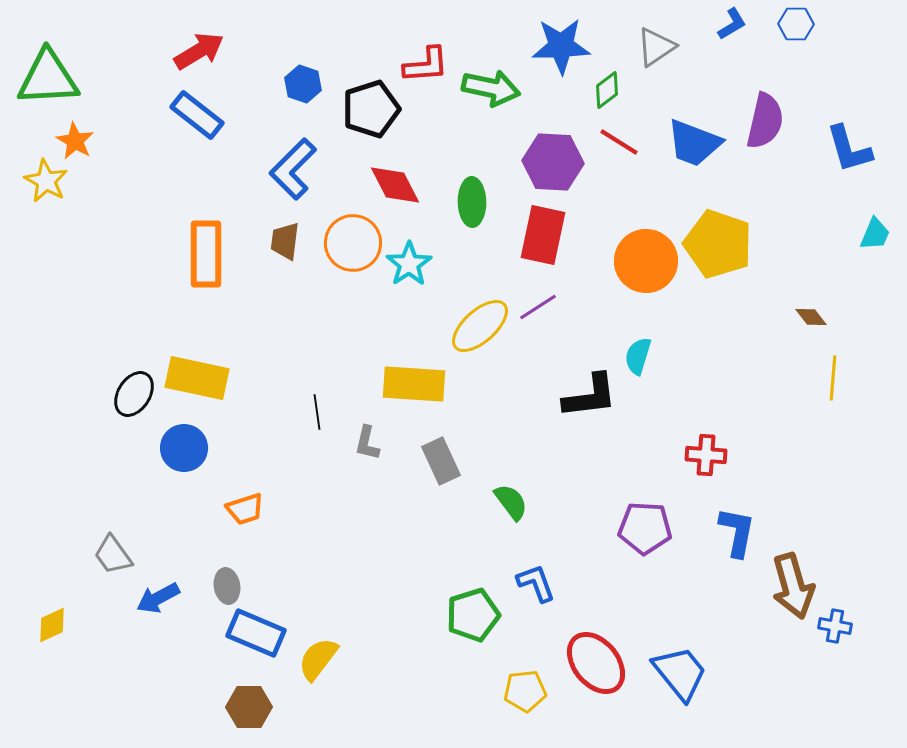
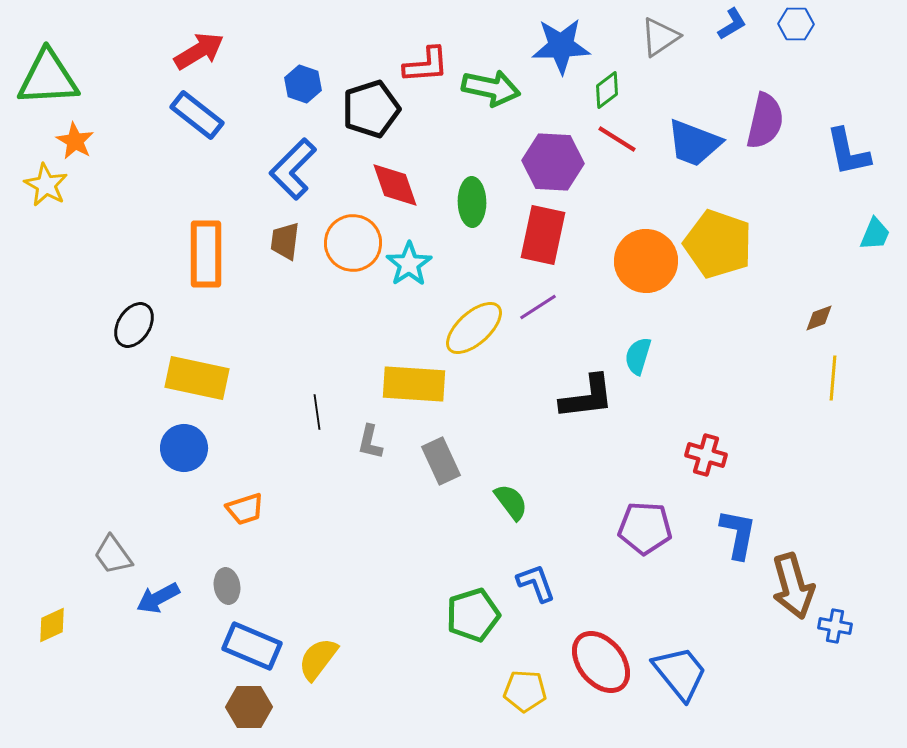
gray triangle at (656, 47): moved 4 px right, 10 px up
red line at (619, 142): moved 2 px left, 3 px up
blue L-shape at (849, 149): moved 1 px left, 3 px down; rotated 4 degrees clockwise
yellow star at (46, 181): moved 4 px down
red diamond at (395, 185): rotated 8 degrees clockwise
brown diamond at (811, 317): moved 8 px right, 1 px down; rotated 72 degrees counterclockwise
yellow ellipse at (480, 326): moved 6 px left, 2 px down
black ellipse at (134, 394): moved 69 px up
black L-shape at (590, 396): moved 3 px left, 1 px down
gray L-shape at (367, 443): moved 3 px right, 1 px up
red cross at (706, 455): rotated 12 degrees clockwise
blue L-shape at (737, 532): moved 1 px right, 2 px down
blue rectangle at (256, 633): moved 4 px left, 13 px down
red ellipse at (596, 663): moved 5 px right, 1 px up
yellow pentagon at (525, 691): rotated 9 degrees clockwise
